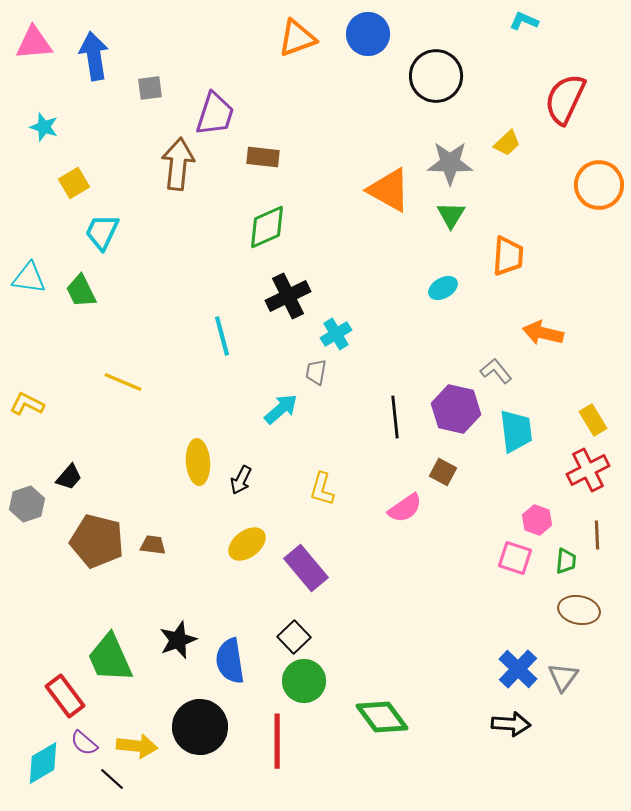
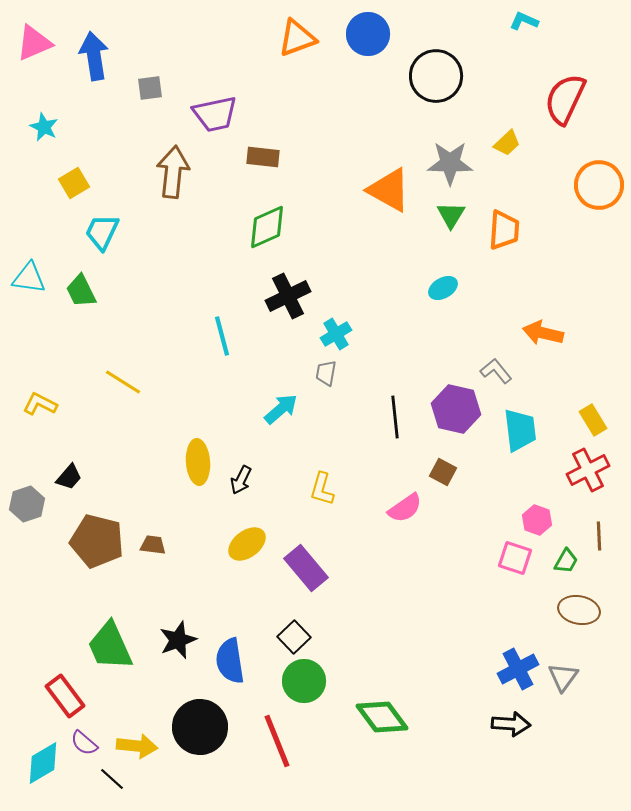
pink triangle at (34, 43): rotated 18 degrees counterclockwise
purple trapezoid at (215, 114): rotated 60 degrees clockwise
cyan star at (44, 127): rotated 8 degrees clockwise
brown arrow at (178, 164): moved 5 px left, 8 px down
orange trapezoid at (508, 256): moved 4 px left, 26 px up
gray trapezoid at (316, 372): moved 10 px right, 1 px down
yellow line at (123, 382): rotated 9 degrees clockwise
yellow L-shape at (27, 404): moved 13 px right
cyan trapezoid at (516, 431): moved 4 px right, 1 px up
brown line at (597, 535): moved 2 px right, 1 px down
green trapezoid at (566, 561): rotated 24 degrees clockwise
green trapezoid at (110, 658): moved 12 px up
blue cross at (518, 669): rotated 18 degrees clockwise
red line at (277, 741): rotated 22 degrees counterclockwise
